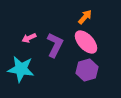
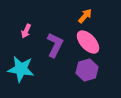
orange arrow: moved 1 px up
pink arrow: moved 3 px left, 7 px up; rotated 40 degrees counterclockwise
pink ellipse: moved 2 px right
